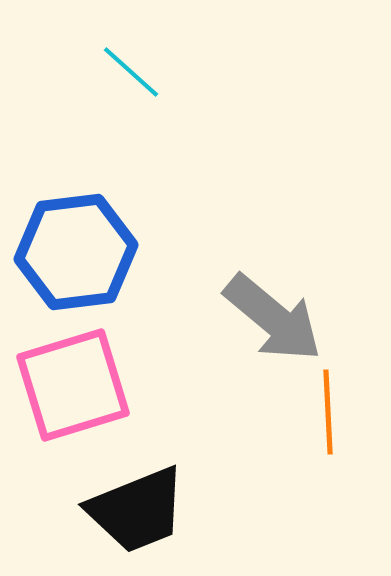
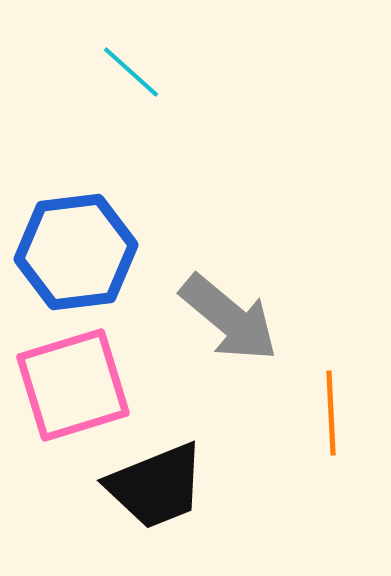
gray arrow: moved 44 px left
orange line: moved 3 px right, 1 px down
black trapezoid: moved 19 px right, 24 px up
